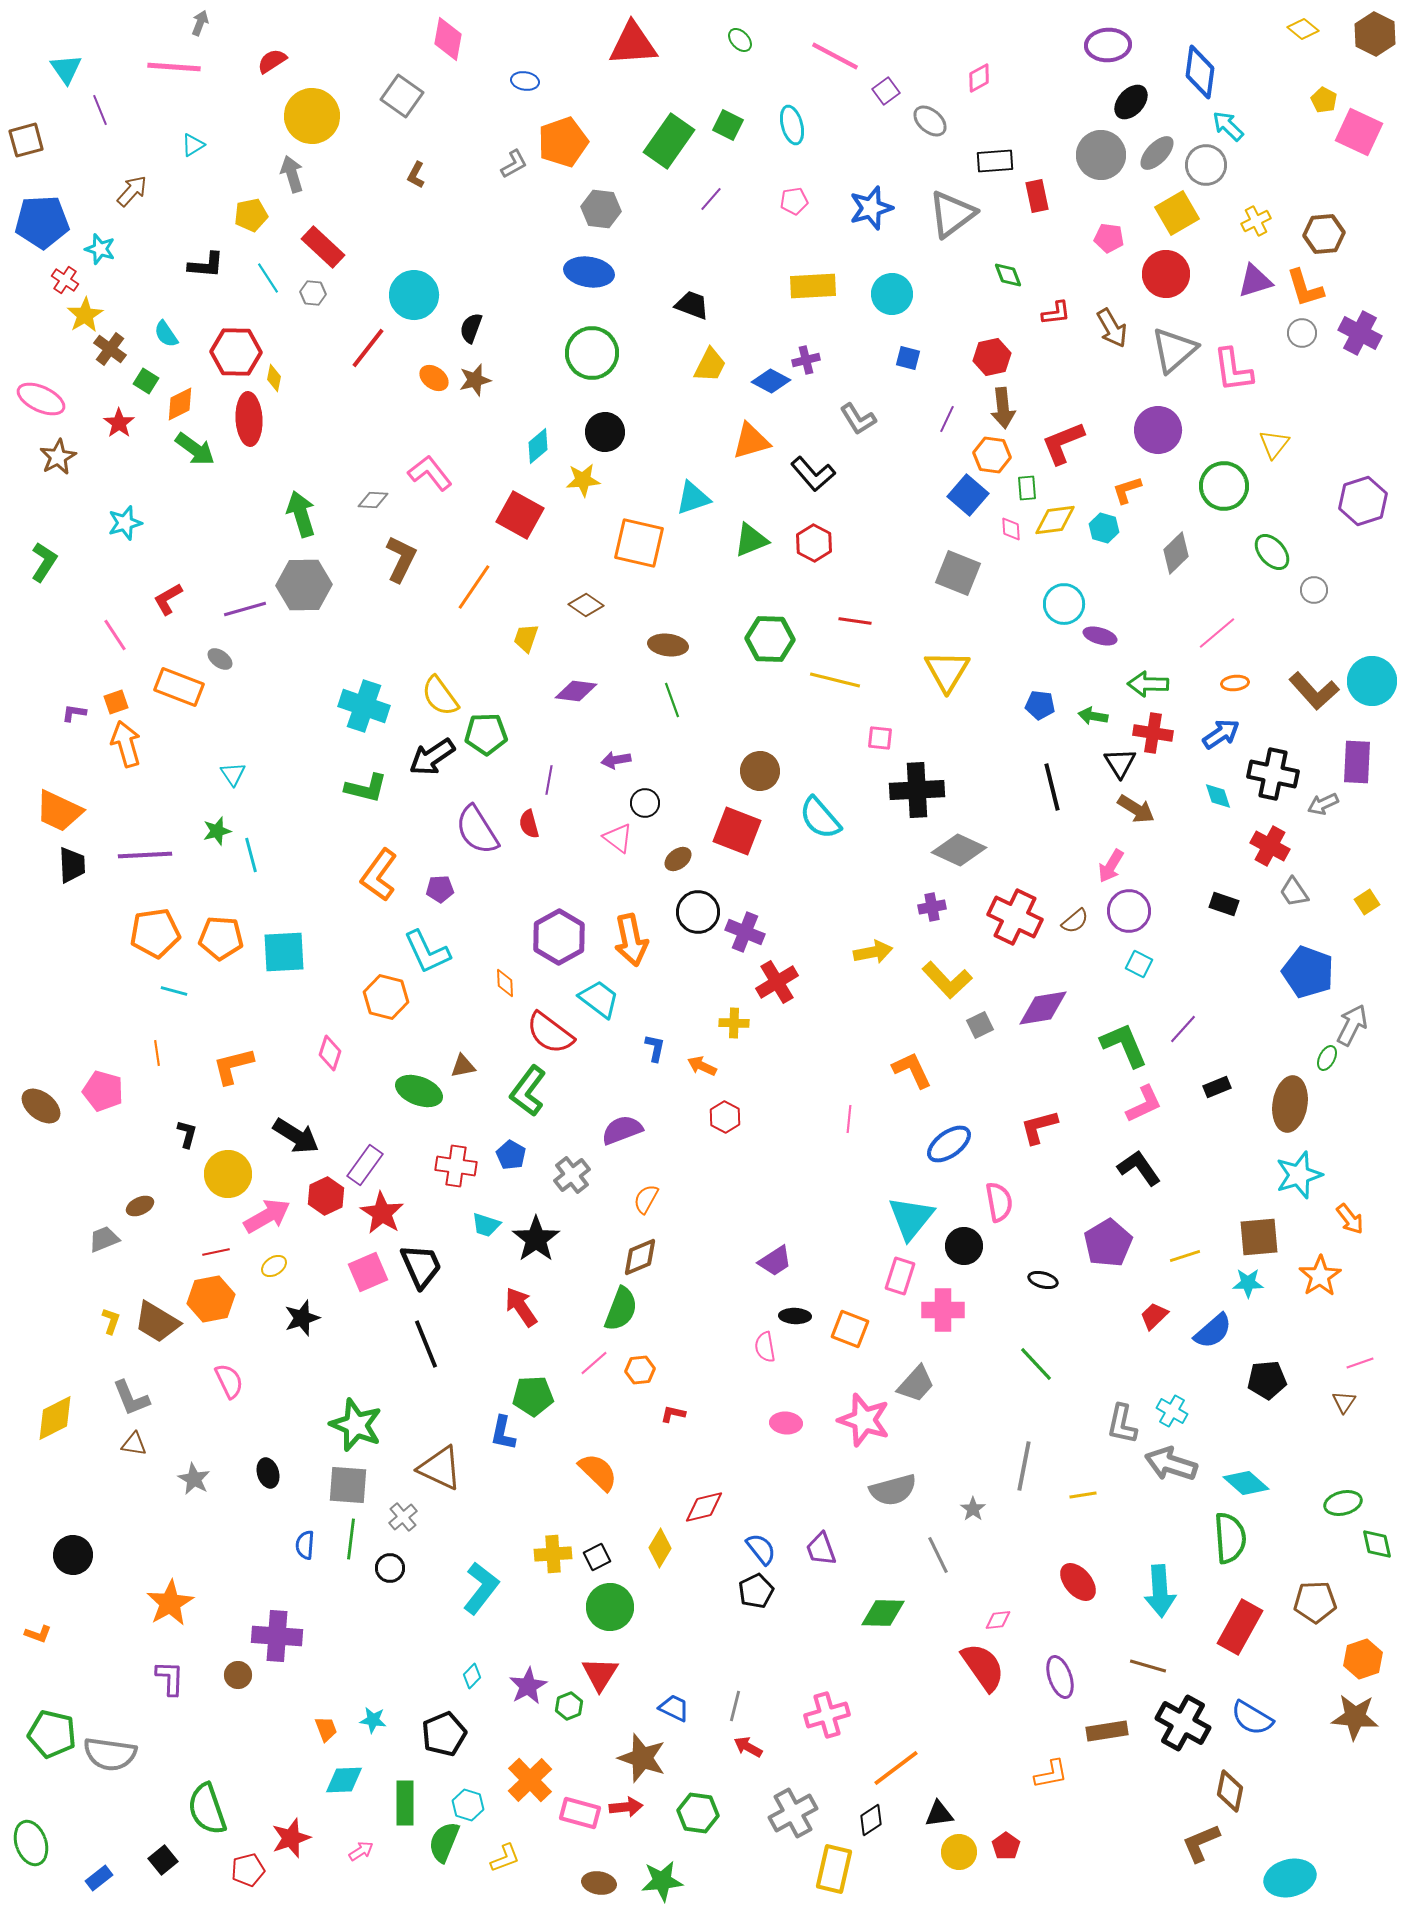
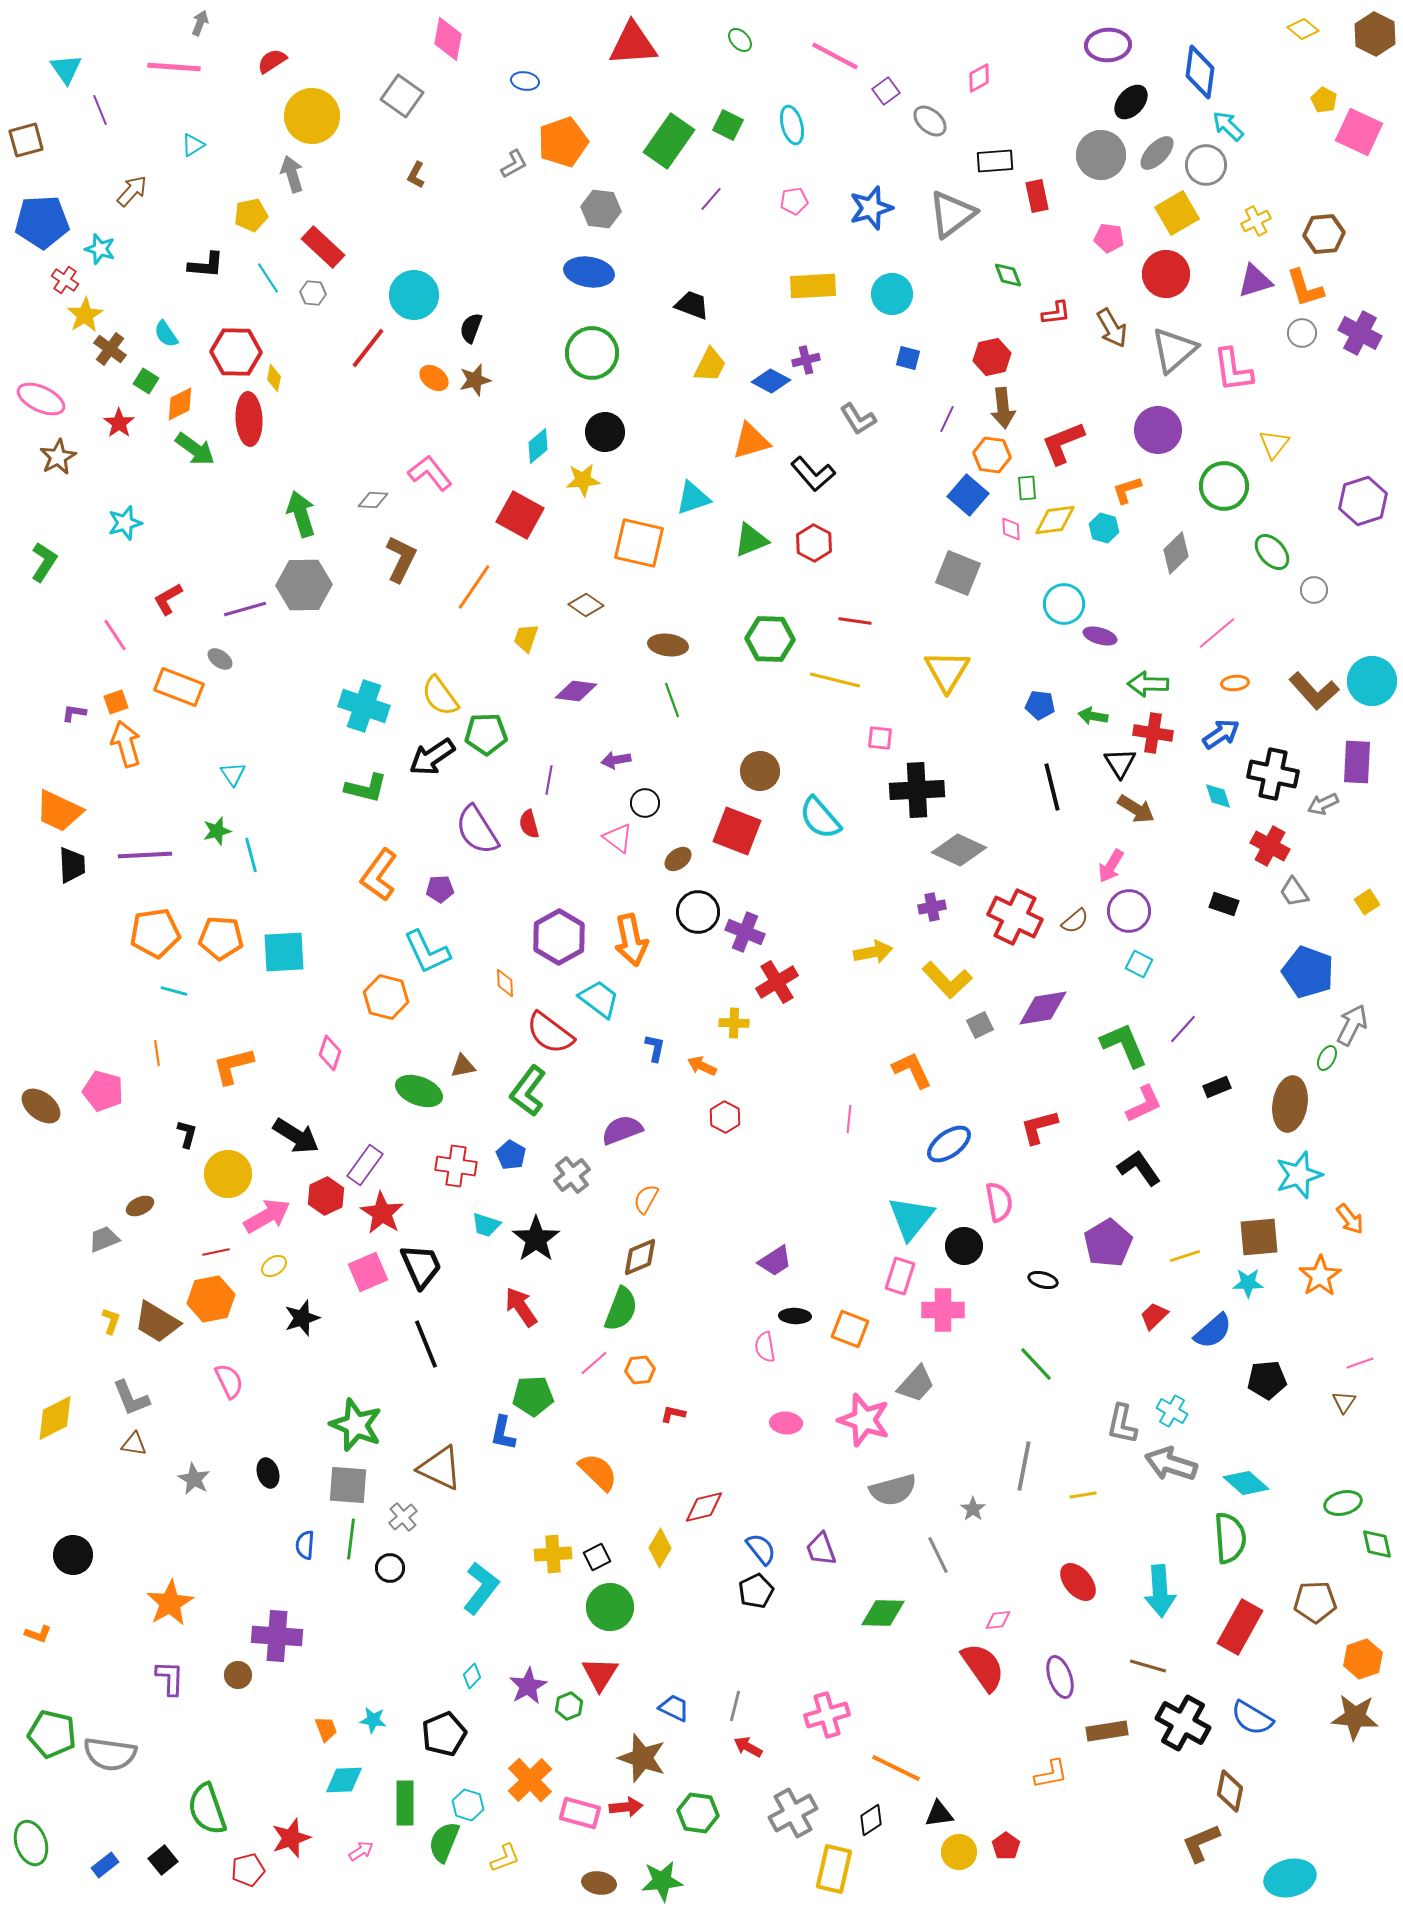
orange line at (896, 1768): rotated 63 degrees clockwise
blue rectangle at (99, 1878): moved 6 px right, 13 px up
